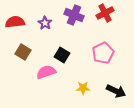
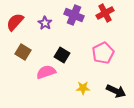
red semicircle: rotated 42 degrees counterclockwise
